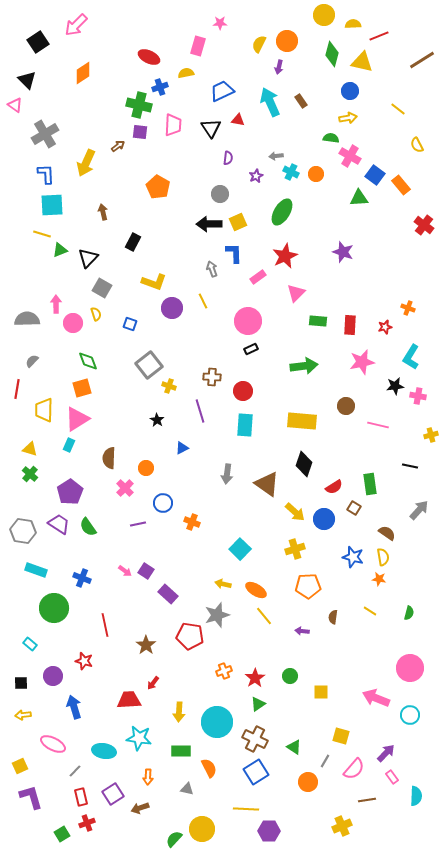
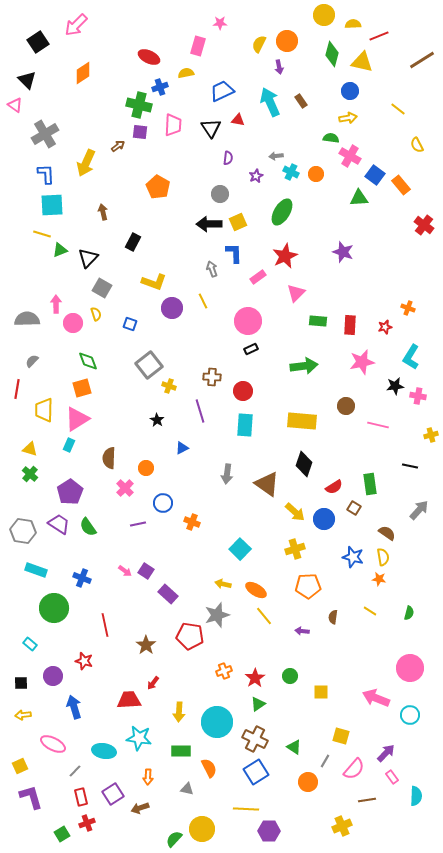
purple arrow at (279, 67): rotated 24 degrees counterclockwise
